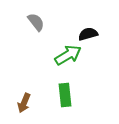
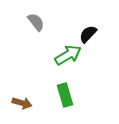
black semicircle: rotated 30 degrees counterclockwise
green rectangle: rotated 10 degrees counterclockwise
brown arrow: moved 2 px left; rotated 96 degrees counterclockwise
